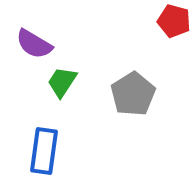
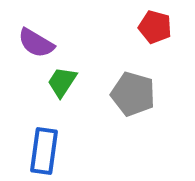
red pentagon: moved 19 px left, 6 px down
purple semicircle: moved 2 px right, 1 px up
gray pentagon: rotated 24 degrees counterclockwise
